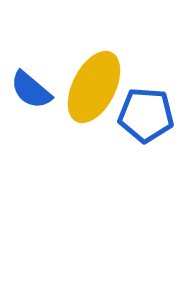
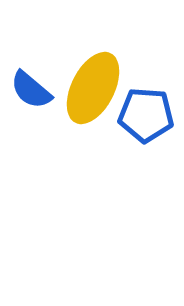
yellow ellipse: moved 1 px left, 1 px down
